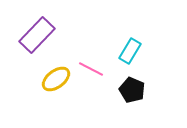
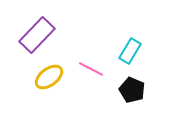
yellow ellipse: moved 7 px left, 2 px up
